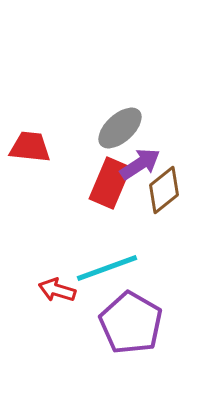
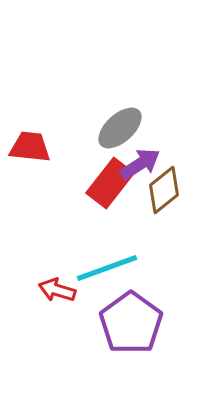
red rectangle: rotated 15 degrees clockwise
purple pentagon: rotated 6 degrees clockwise
